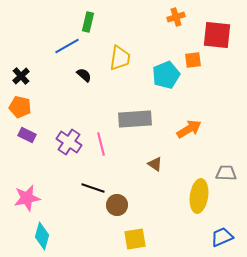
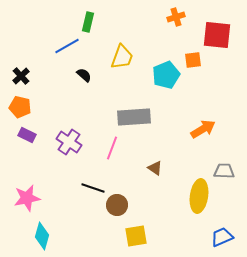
yellow trapezoid: moved 2 px right, 1 px up; rotated 12 degrees clockwise
gray rectangle: moved 1 px left, 2 px up
orange arrow: moved 14 px right
pink line: moved 11 px right, 4 px down; rotated 35 degrees clockwise
brown triangle: moved 4 px down
gray trapezoid: moved 2 px left, 2 px up
yellow square: moved 1 px right, 3 px up
